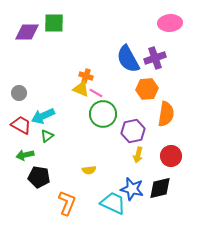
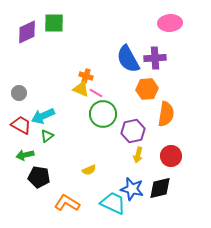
purple diamond: rotated 25 degrees counterclockwise
purple cross: rotated 15 degrees clockwise
yellow semicircle: rotated 16 degrees counterclockwise
orange L-shape: rotated 80 degrees counterclockwise
